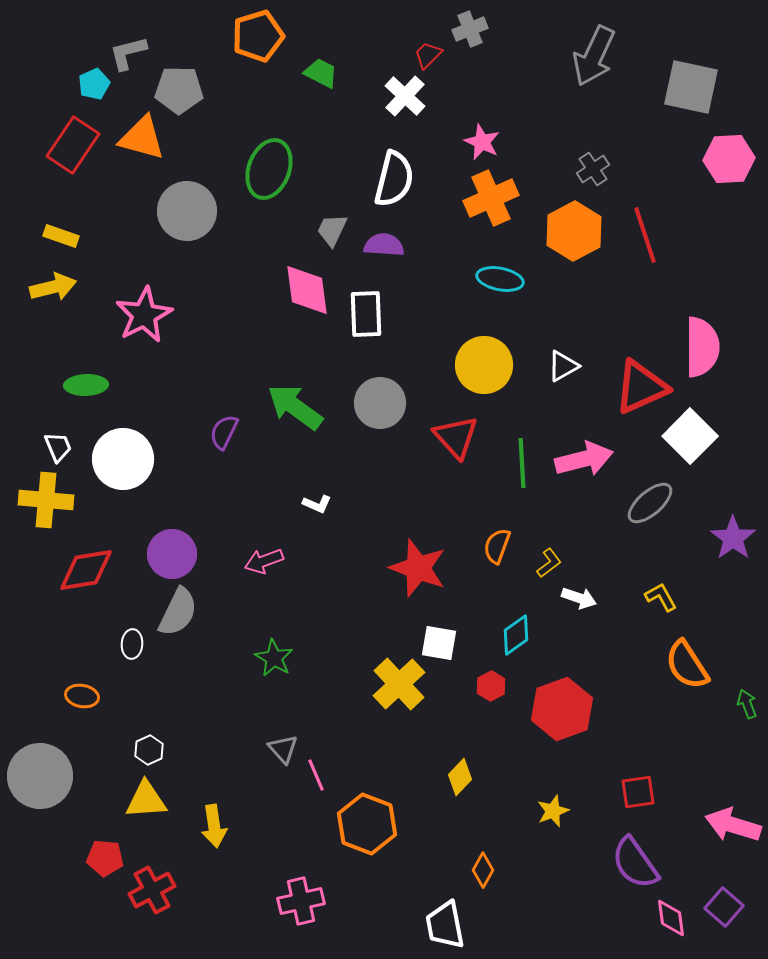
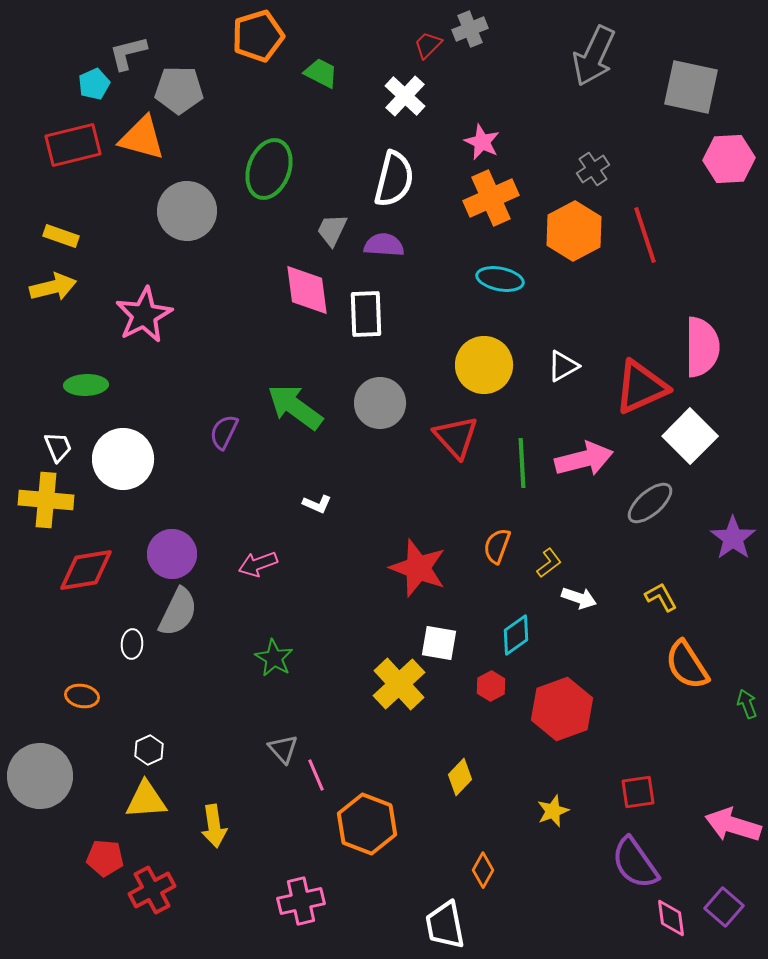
red trapezoid at (428, 55): moved 10 px up
red rectangle at (73, 145): rotated 42 degrees clockwise
pink arrow at (264, 561): moved 6 px left, 3 px down
